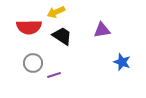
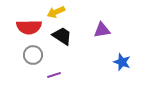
gray circle: moved 8 px up
